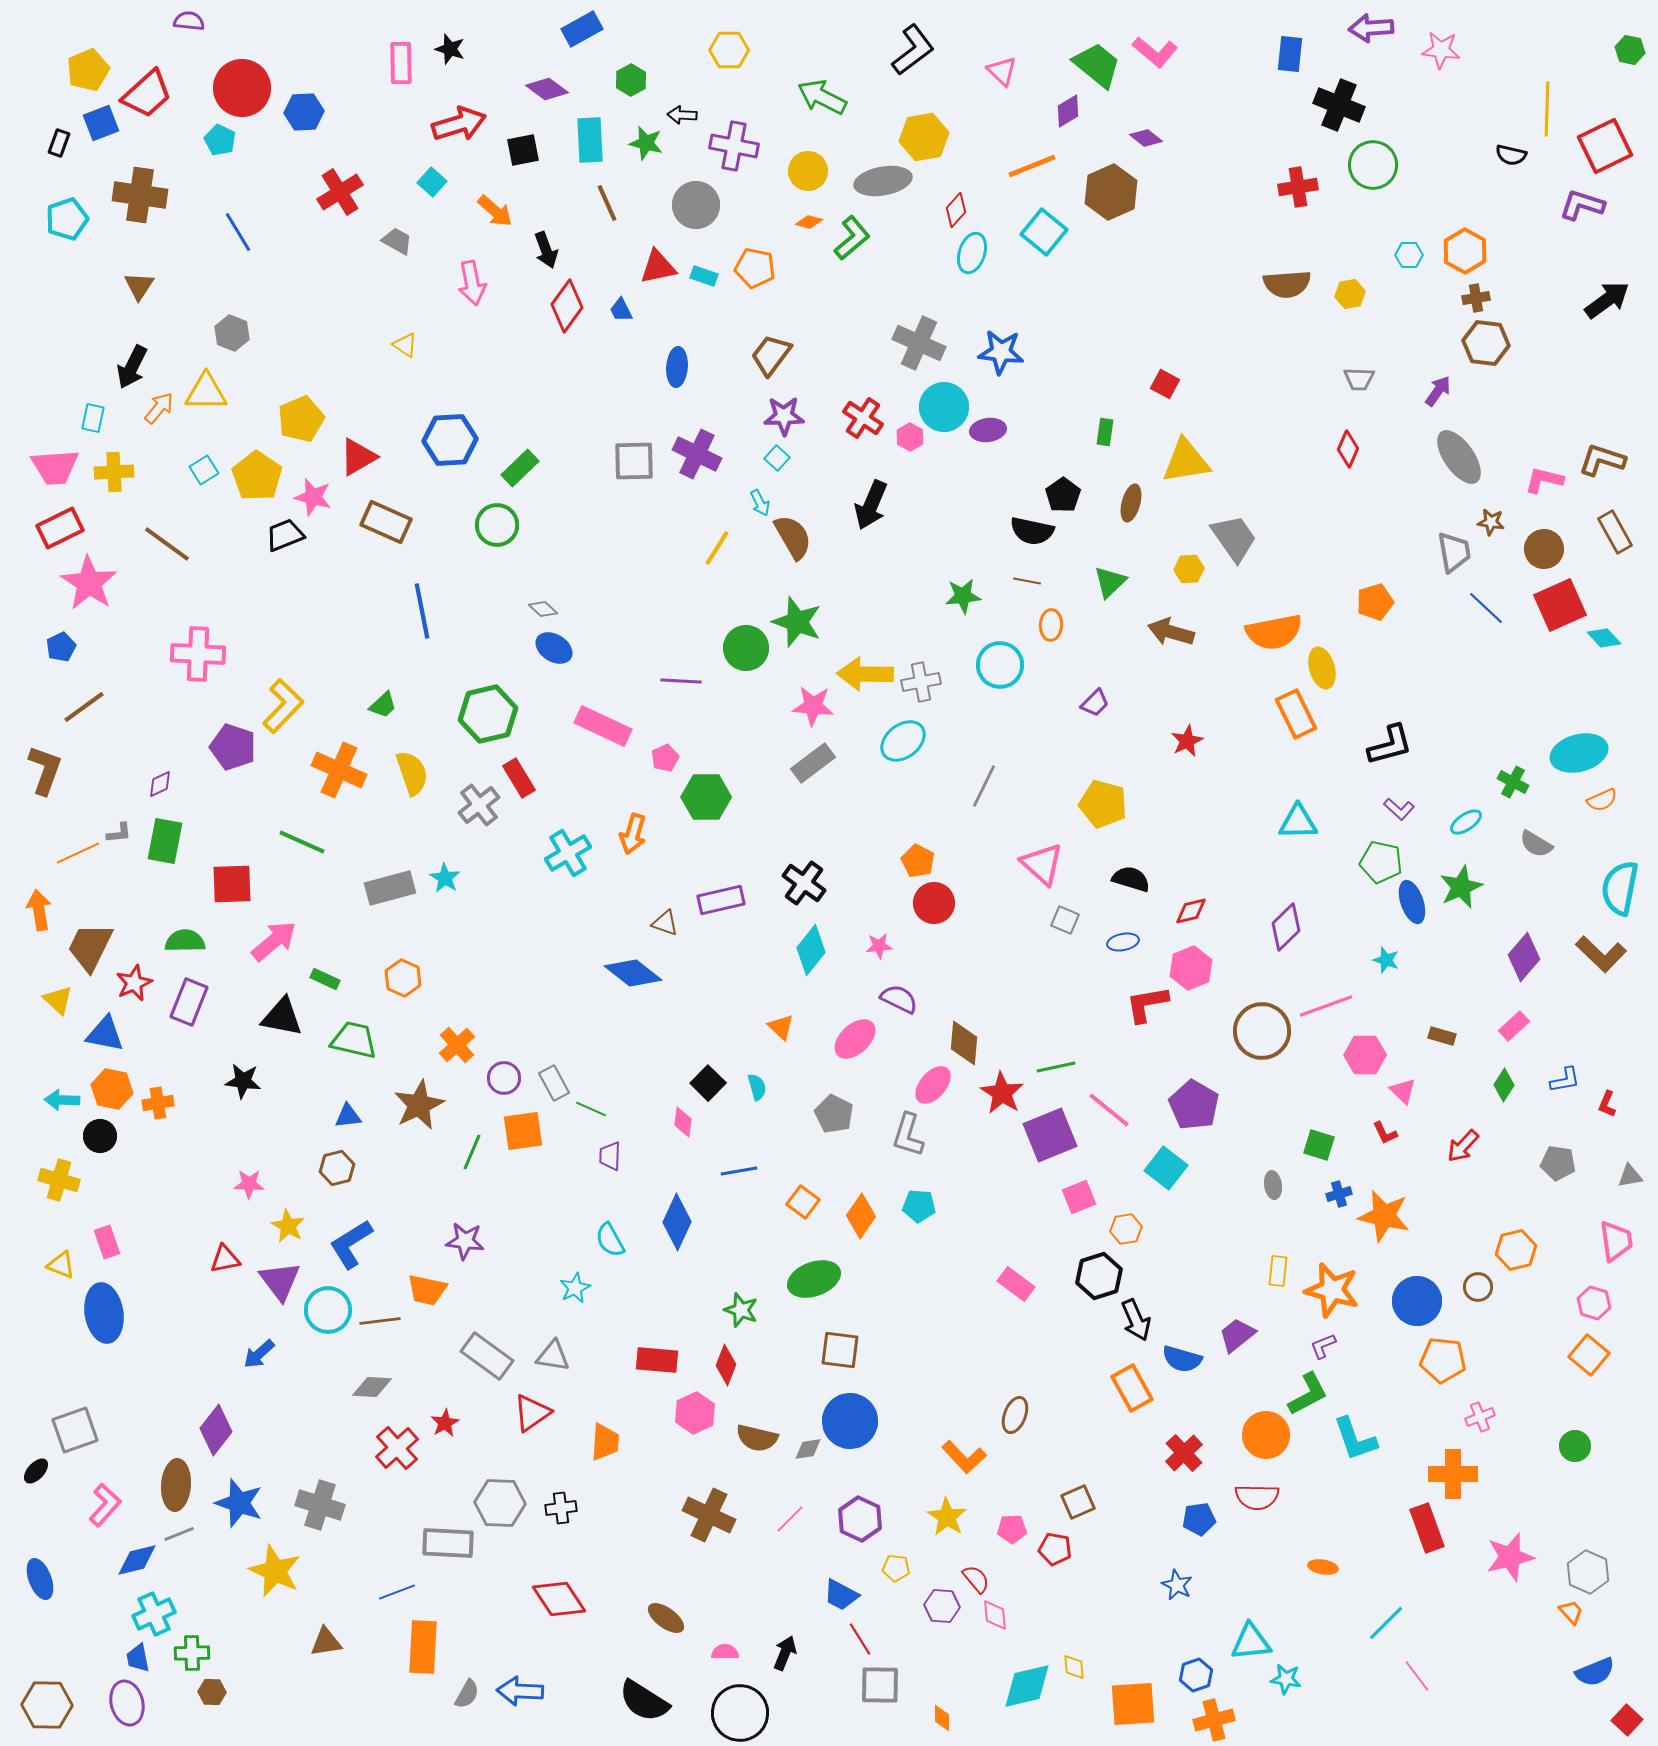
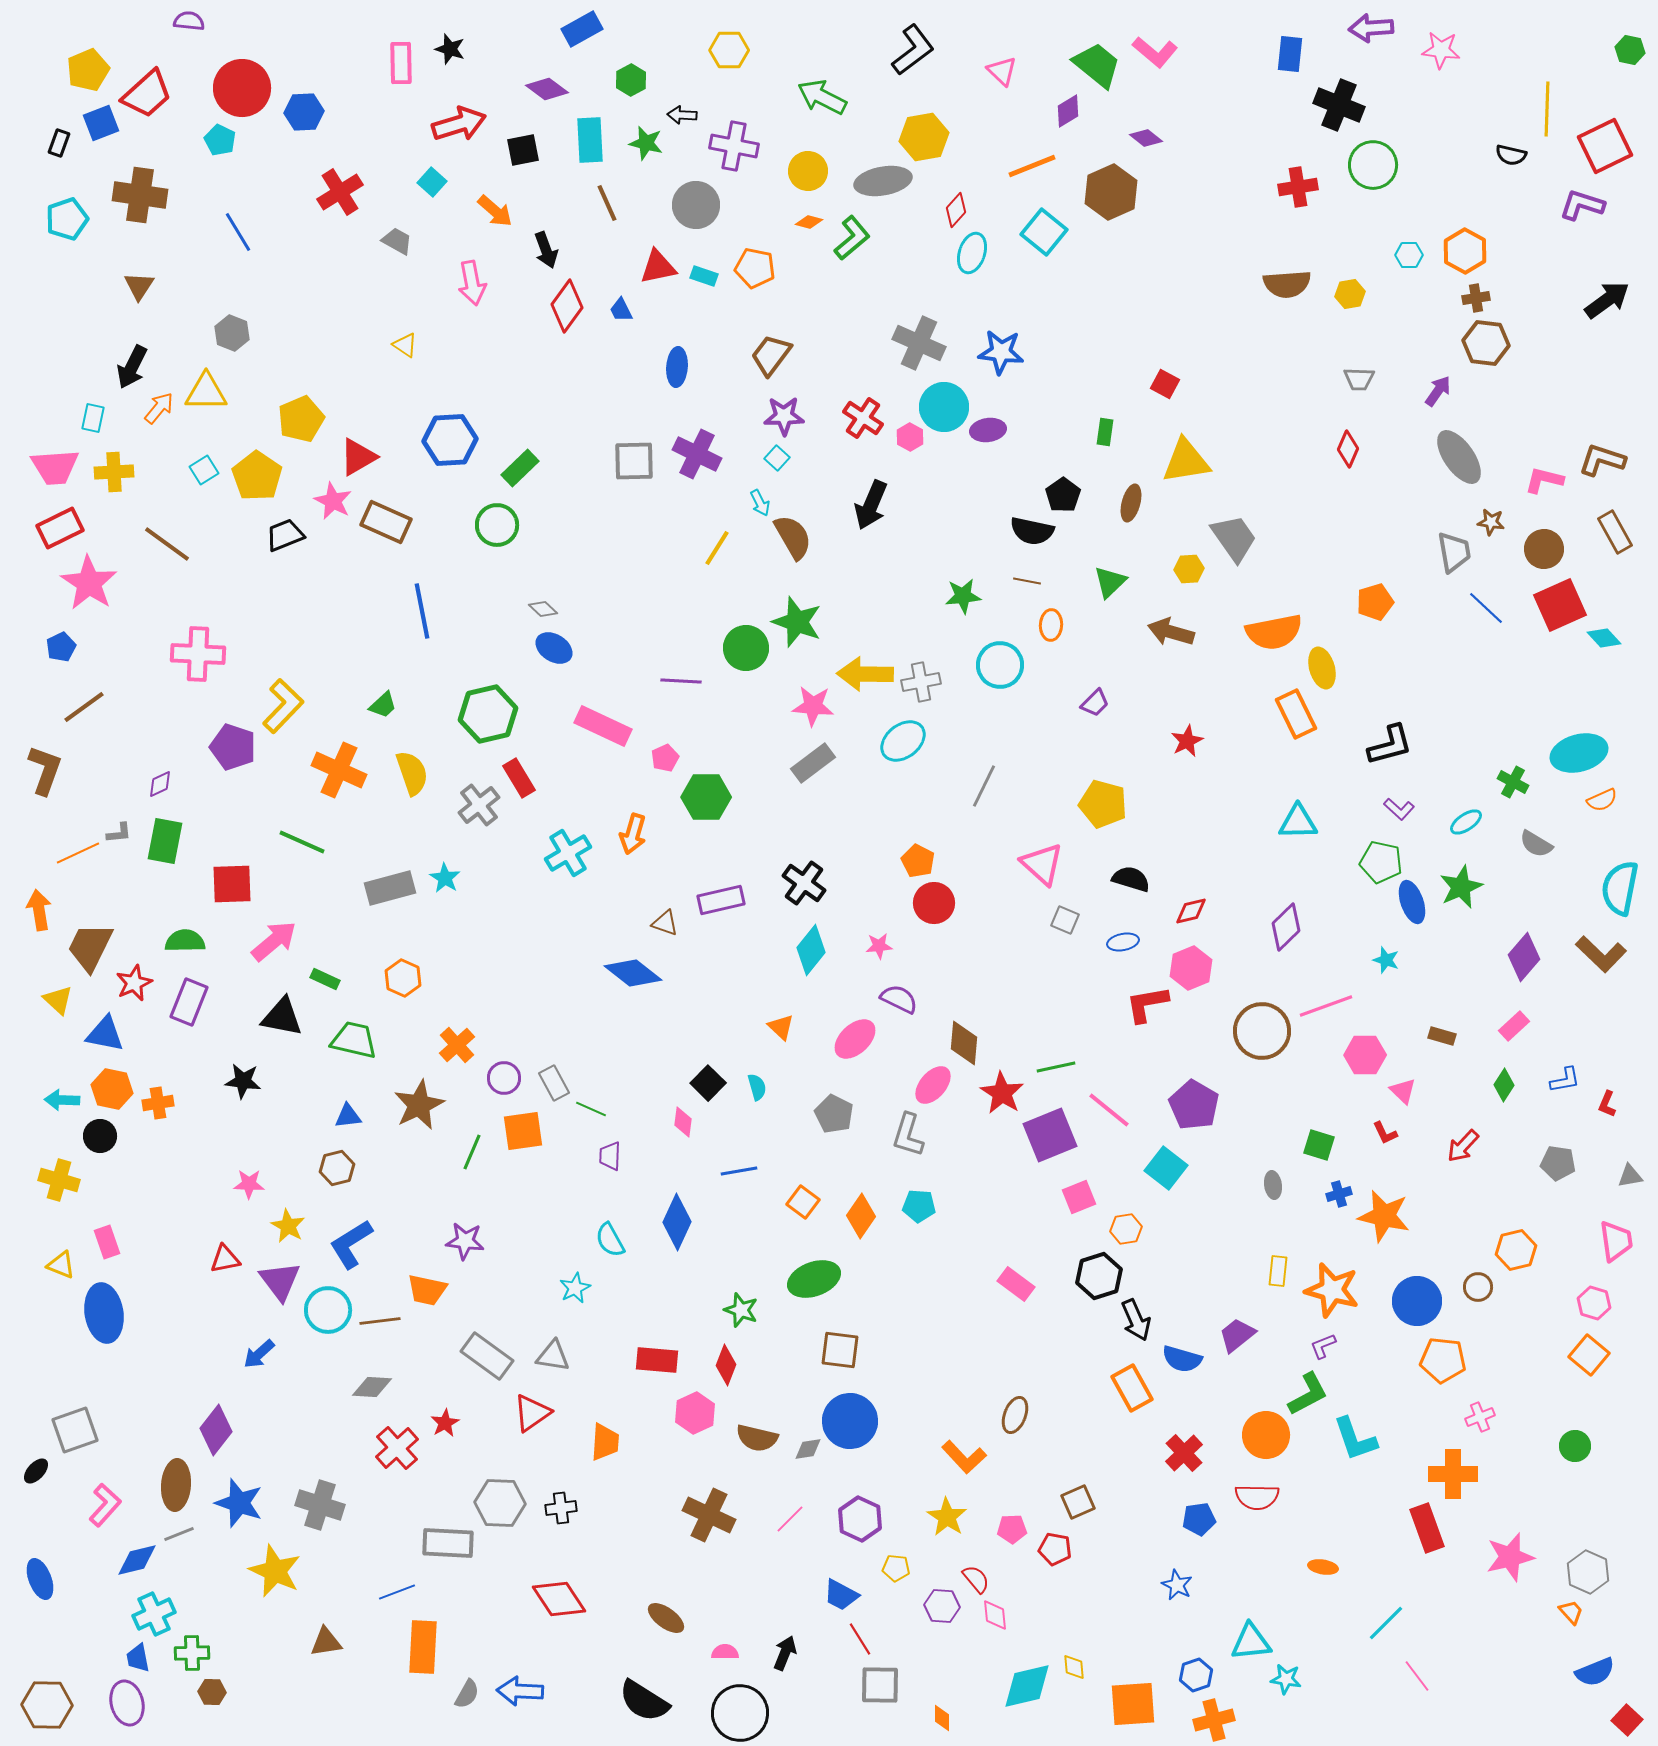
pink star at (313, 497): moved 20 px right, 4 px down; rotated 12 degrees clockwise
